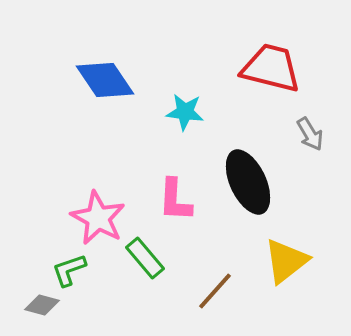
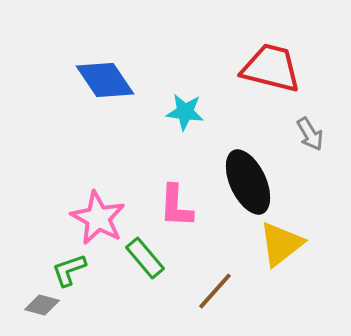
pink L-shape: moved 1 px right, 6 px down
yellow triangle: moved 5 px left, 17 px up
